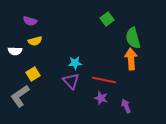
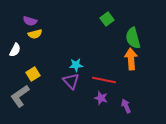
yellow semicircle: moved 7 px up
white semicircle: moved 1 px up; rotated 64 degrees counterclockwise
cyan star: moved 1 px right, 2 px down
